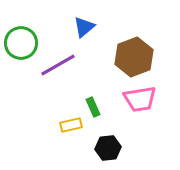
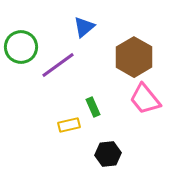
green circle: moved 4 px down
brown hexagon: rotated 9 degrees counterclockwise
purple line: rotated 6 degrees counterclockwise
pink trapezoid: moved 5 px right; rotated 60 degrees clockwise
yellow rectangle: moved 2 px left
black hexagon: moved 6 px down
